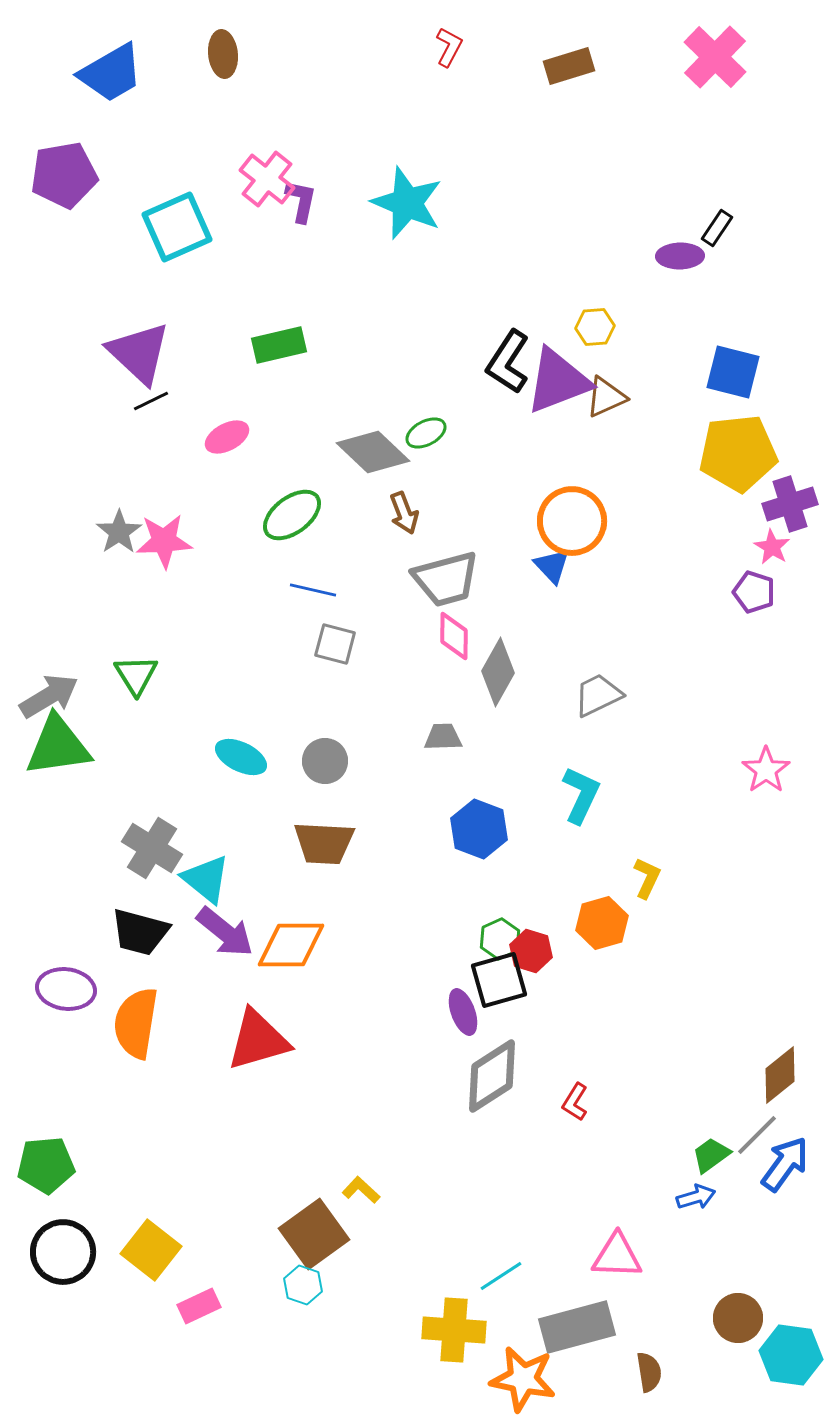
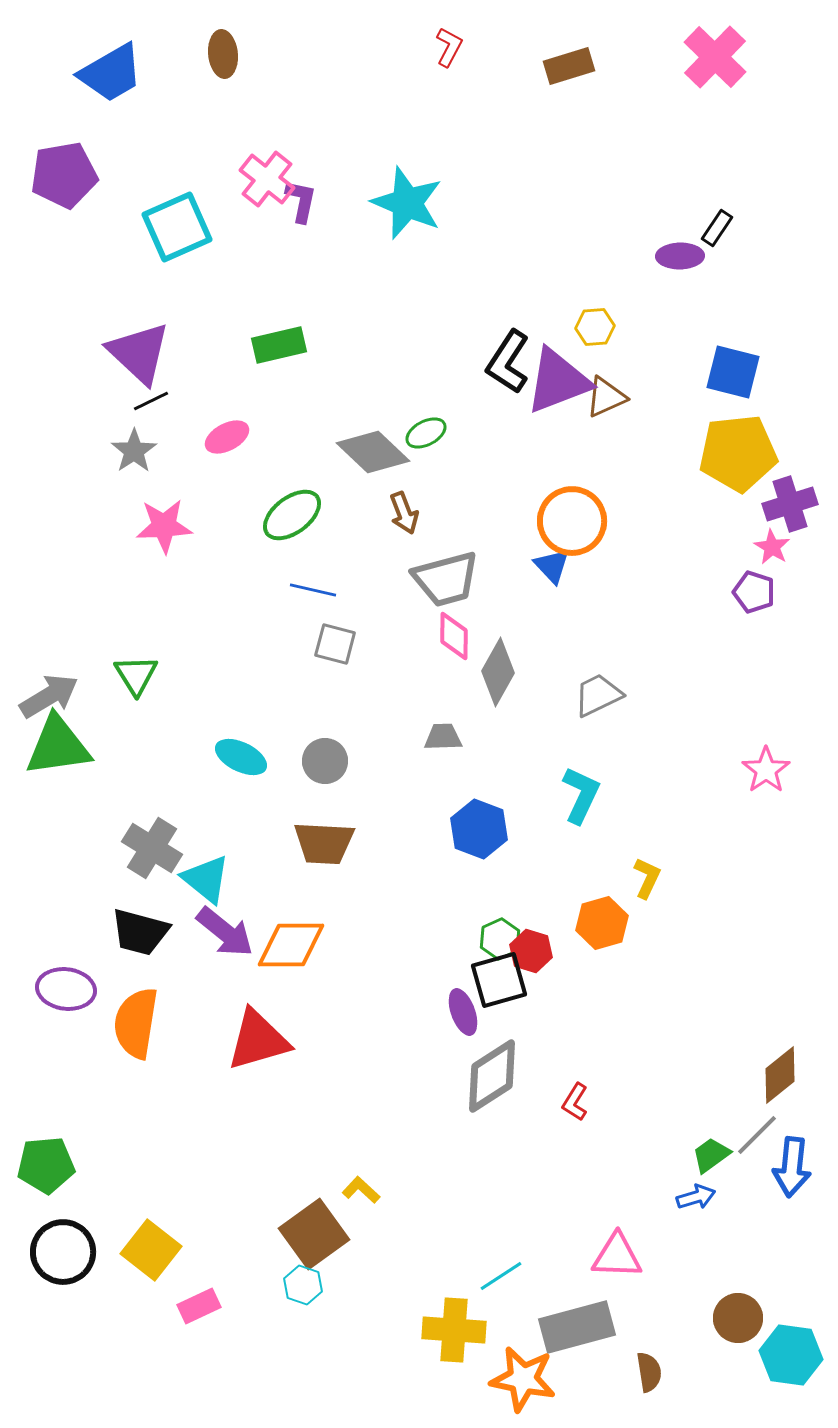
gray star at (119, 532): moved 15 px right, 81 px up
pink star at (164, 541): moved 15 px up
blue arrow at (785, 1164): moved 7 px right, 3 px down; rotated 150 degrees clockwise
